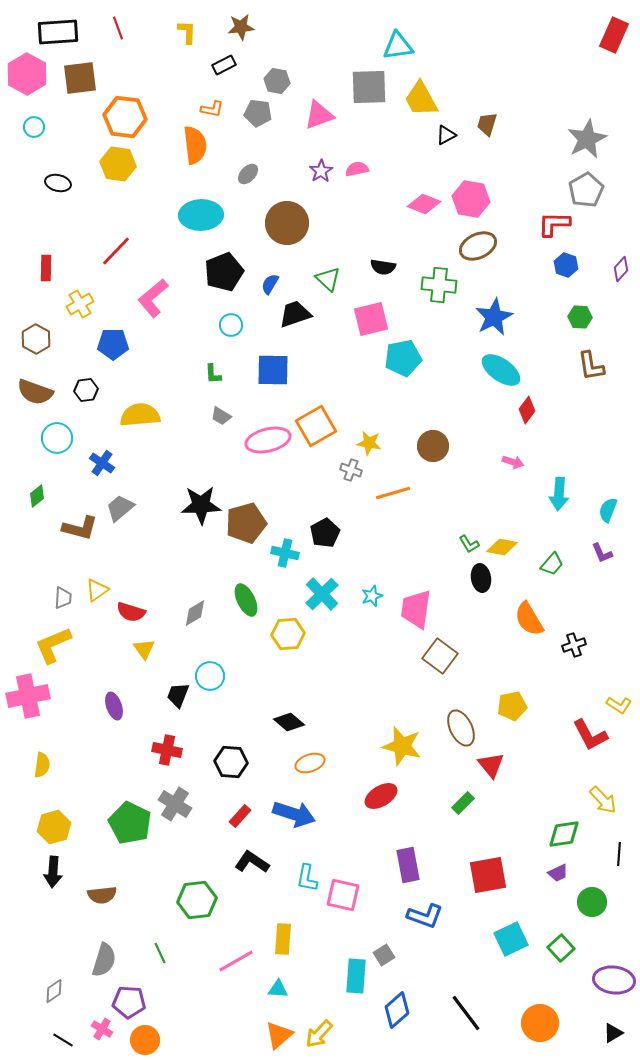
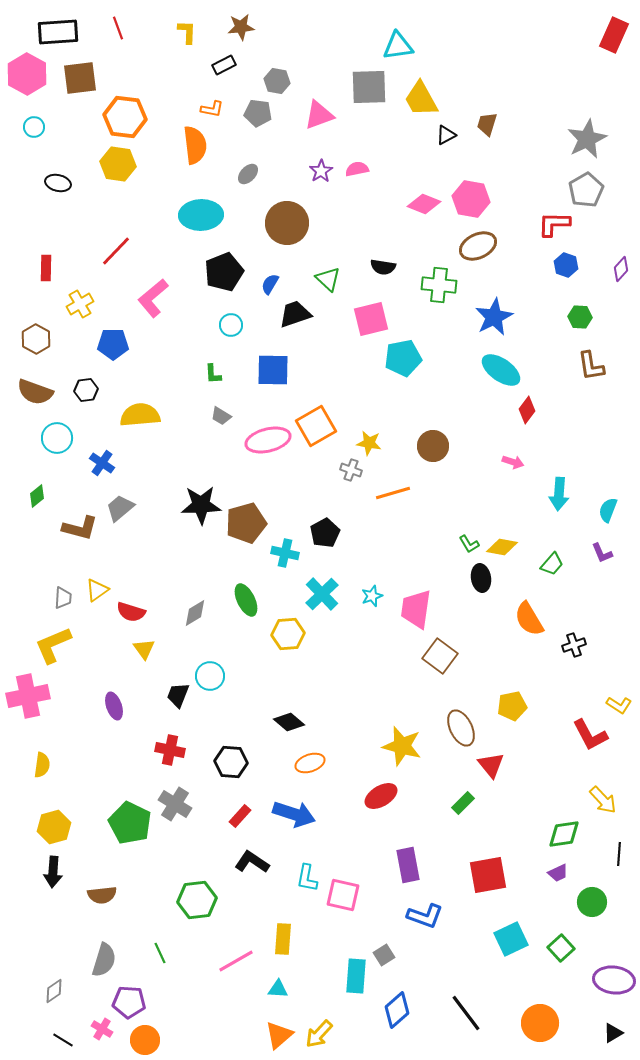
red cross at (167, 750): moved 3 px right
